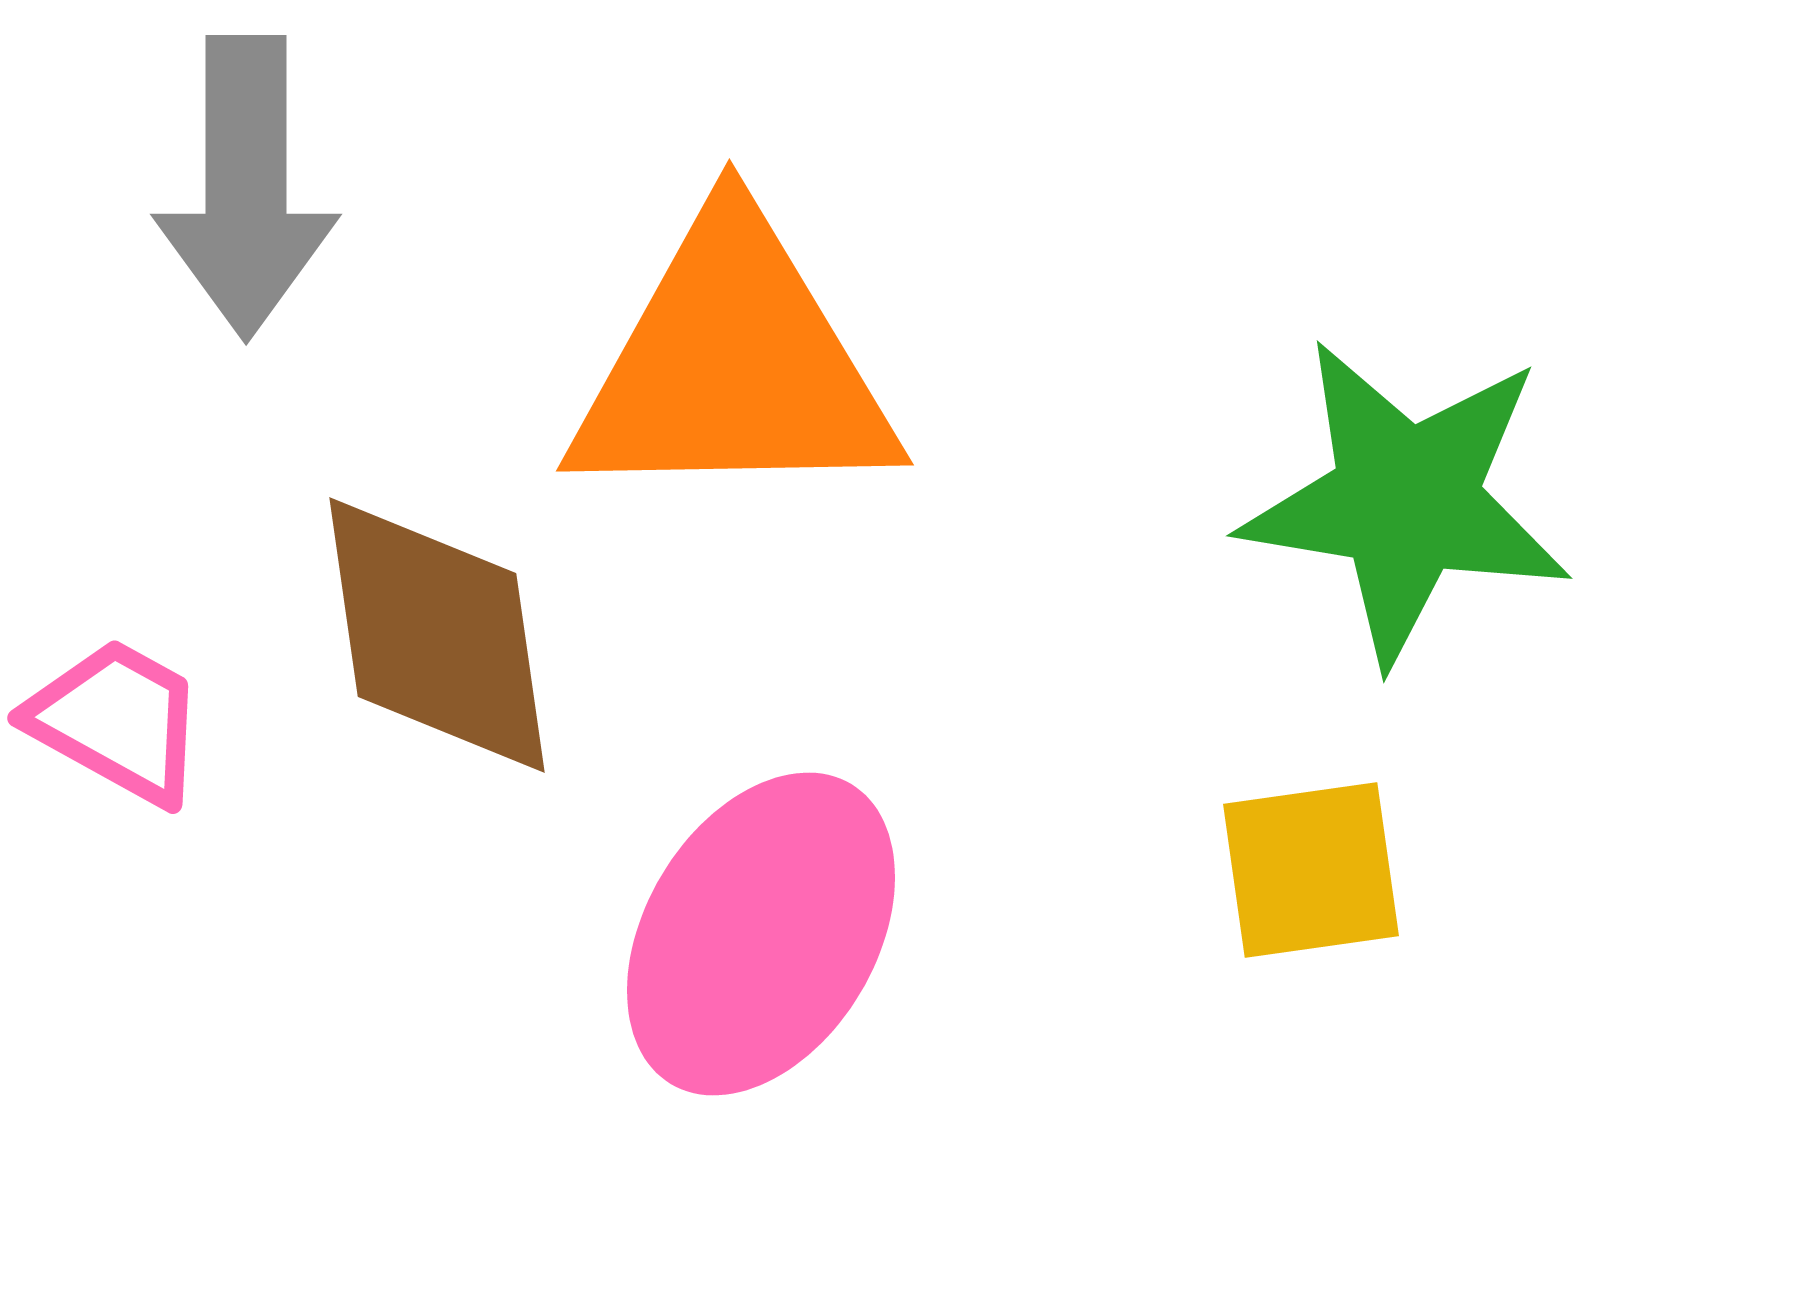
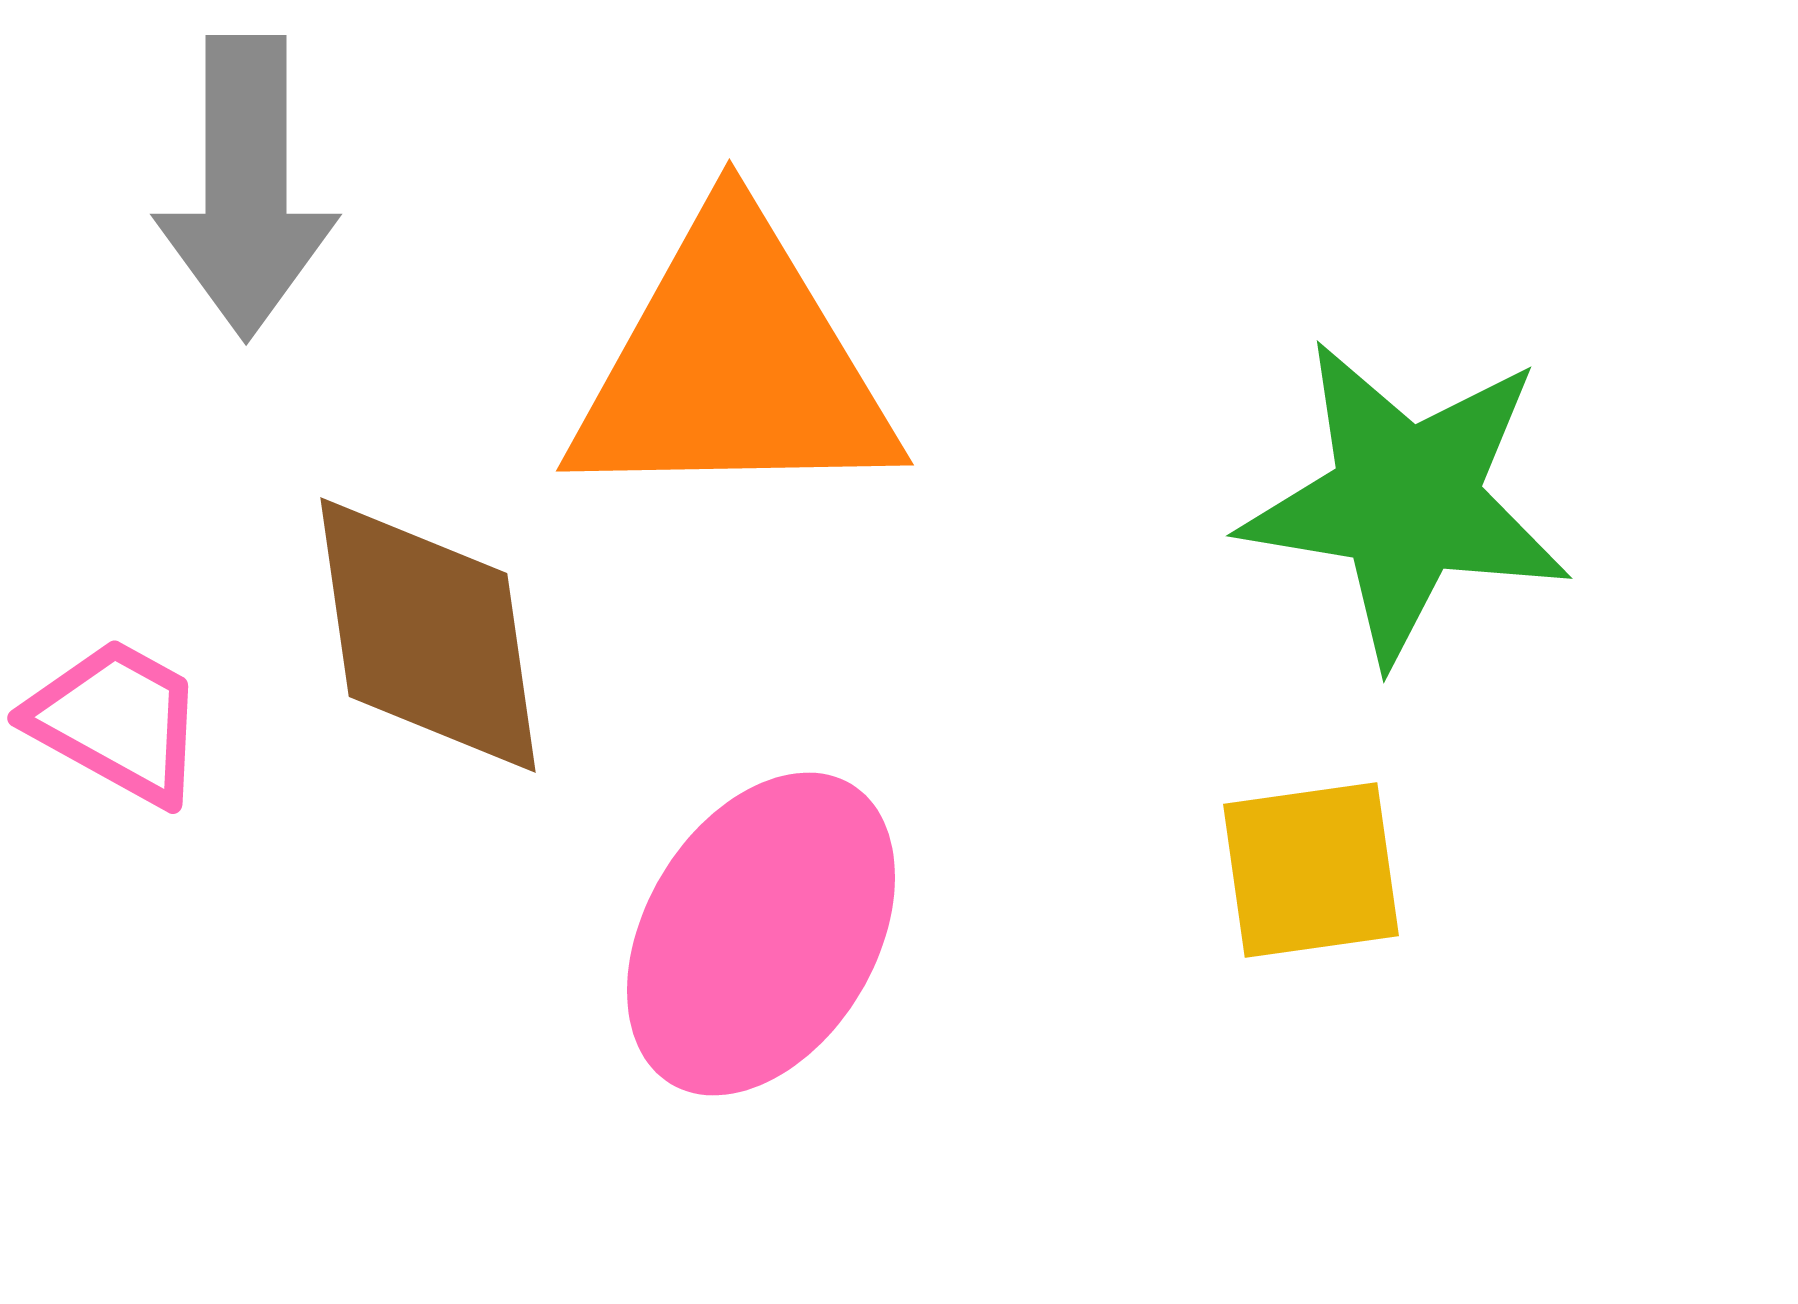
brown diamond: moved 9 px left
